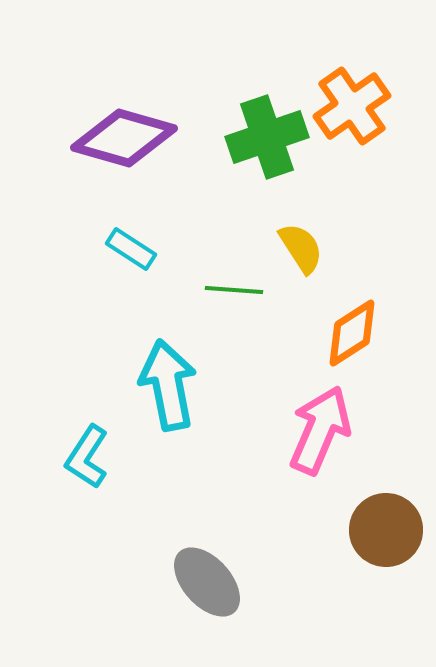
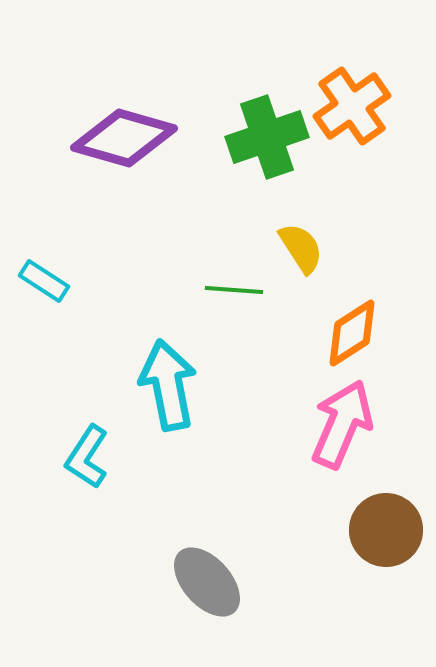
cyan rectangle: moved 87 px left, 32 px down
pink arrow: moved 22 px right, 6 px up
